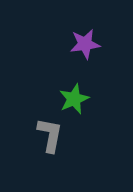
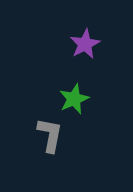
purple star: rotated 20 degrees counterclockwise
